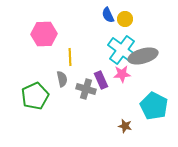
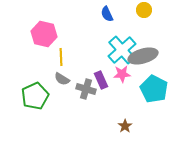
blue semicircle: moved 1 px left, 1 px up
yellow circle: moved 19 px right, 9 px up
pink hexagon: rotated 15 degrees clockwise
cyan cross: rotated 12 degrees clockwise
yellow line: moved 9 px left
gray semicircle: rotated 133 degrees clockwise
cyan pentagon: moved 17 px up
brown star: rotated 24 degrees clockwise
